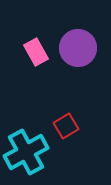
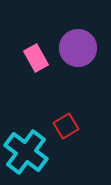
pink rectangle: moved 6 px down
cyan cross: rotated 24 degrees counterclockwise
